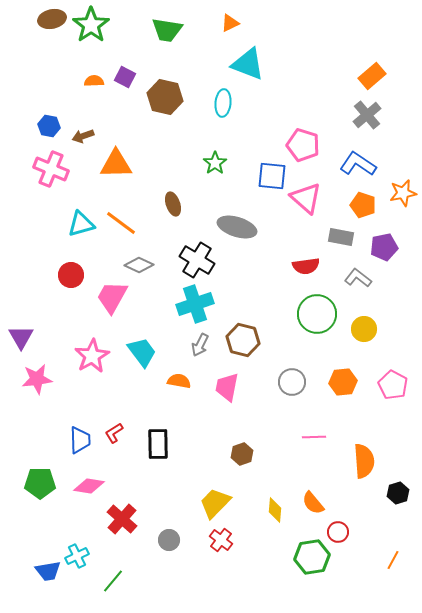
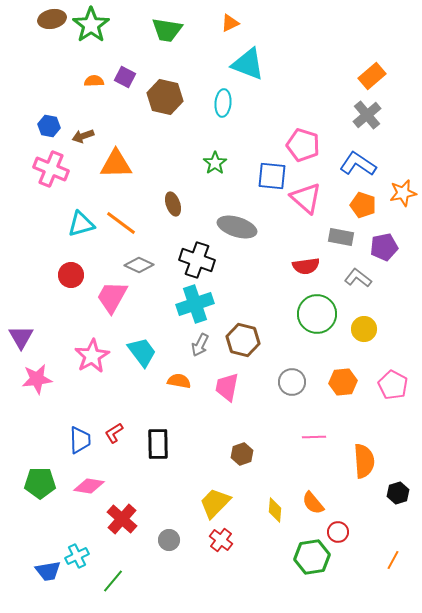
black cross at (197, 260): rotated 12 degrees counterclockwise
